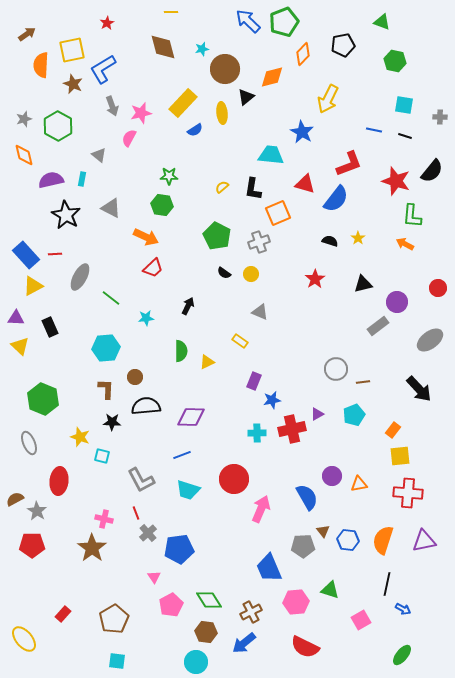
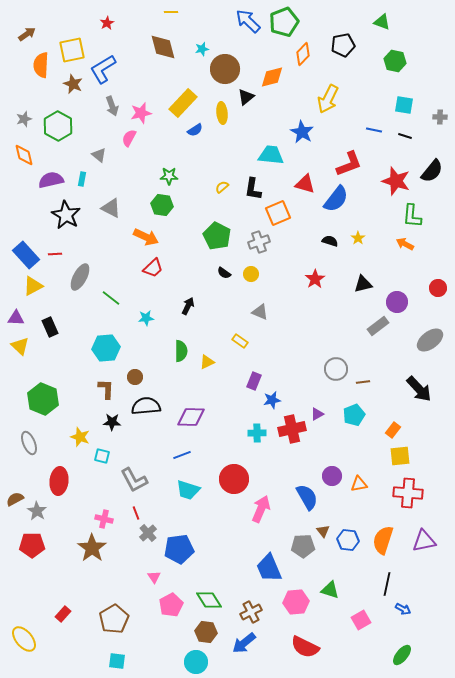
gray L-shape at (141, 480): moved 7 px left
